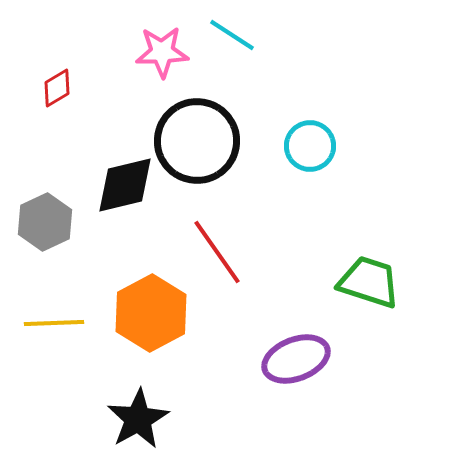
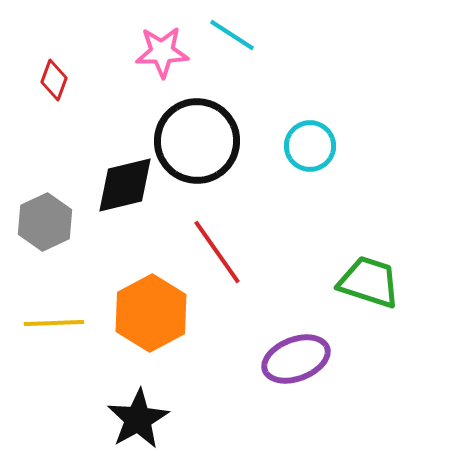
red diamond: moved 3 px left, 8 px up; rotated 39 degrees counterclockwise
